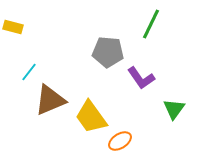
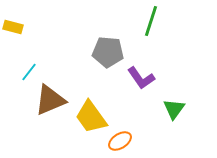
green line: moved 3 px up; rotated 8 degrees counterclockwise
